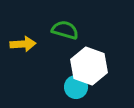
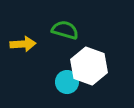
cyan circle: moved 9 px left, 5 px up
